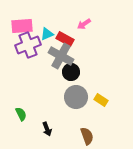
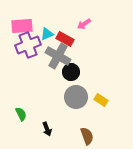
gray cross: moved 3 px left
